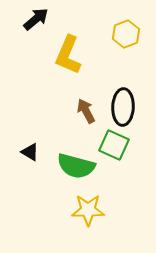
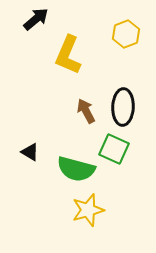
green square: moved 4 px down
green semicircle: moved 3 px down
yellow star: rotated 16 degrees counterclockwise
